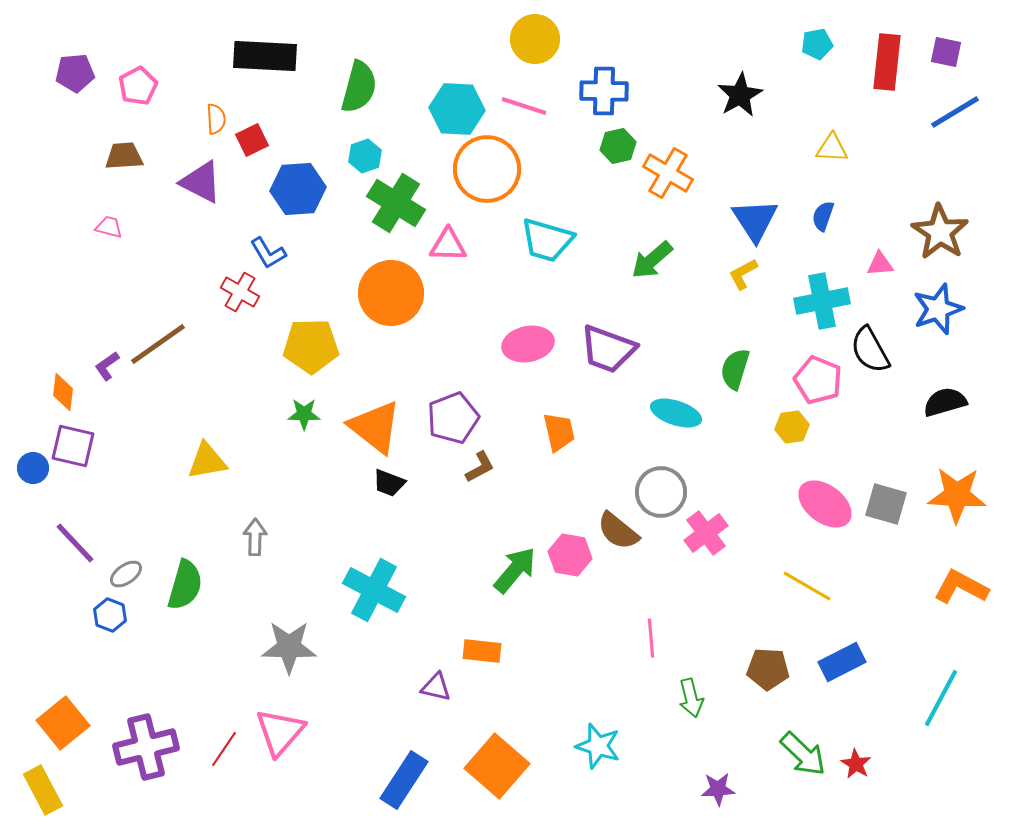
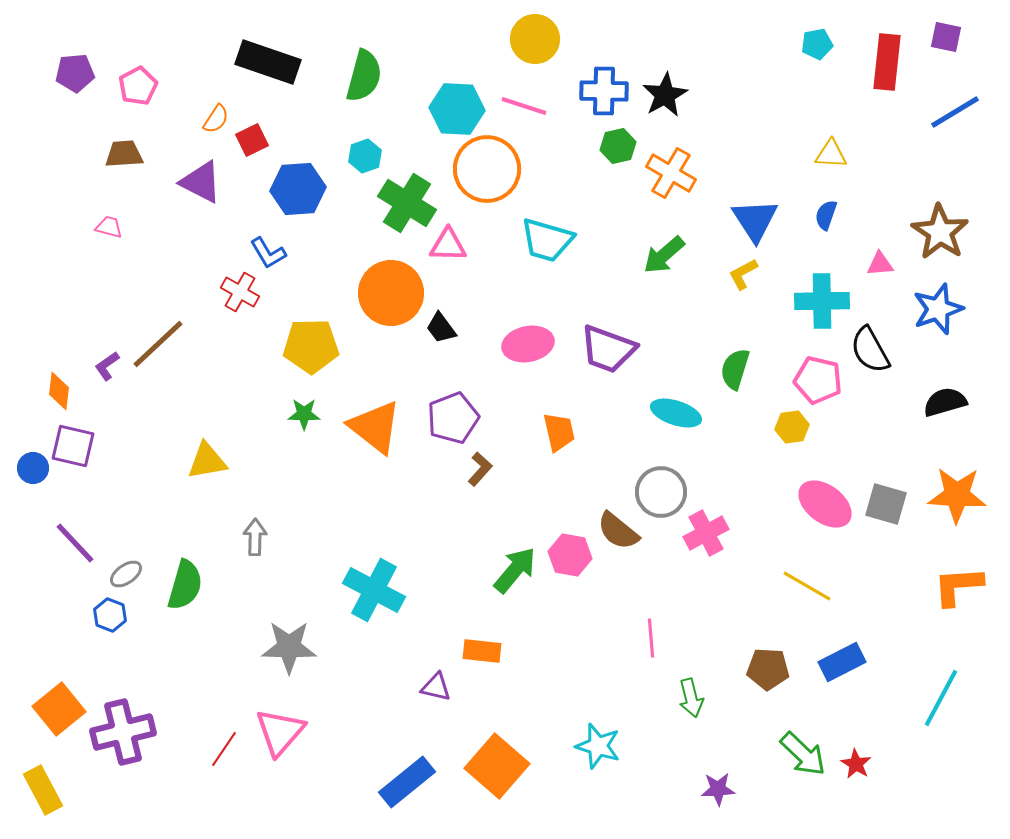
purple square at (946, 52): moved 15 px up
black rectangle at (265, 56): moved 3 px right, 6 px down; rotated 16 degrees clockwise
green semicircle at (359, 87): moved 5 px right, 11 px up
black star at (740, 95): moved 75 px left
orange semicircle at (216, 119): rotated 36 degrees clockwise
yellow triangle at (832, 148): moved 1 px left, 6 px down
brown trapezoid at (124, 156): moved 2 px up
orange cross at (668, 173): moved 3 px right
green cross at (396, 203): moved 11 px right
blue semicircle at (823, 216): moved 3 px right, 1 px up
green arrow at (652, 260): moved 12 px right, 5 px up
cyan cross at (822, 301): rotated 10 degrees clockwise
brown line at (158, 344): rotated 8 degrees counterclockwise
pink pentagon at (818, 380): rotated 9 degrees counterclockwise
orange diamond at (63, 392): moved 4 px left, 1 px up
brown L-shape at (480, 467): moved 2 px down; rotated 20 degrees counterclockwise
black trapezoid at (389, 483): moved 52 px right, 155 px up; rotated 32 degrees clockwise
pink cross at (706, 533): rotated 9 degrees clockwise
orange L-shape at (961, 587): moved 3 px left, 1 px up; rotated 32 degrees counterclockwise
orange square at (63, 723): moved 4 px left, 14 px up
purple cross at (146, 747): moved 23 px left, 15 px up
blue rectangle at (404, 780): moved 3 px right, 2 px down; rotated 18 degrees clockwise
